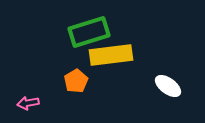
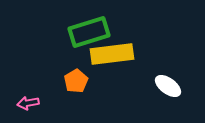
yellow rectangle: moved 1 px right, 1 px up
